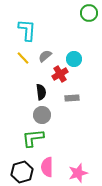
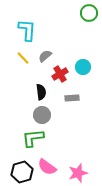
cyan circle: moved 9 px right, 8 px down
pink semicircle: rotated 54 degrees counterclockwise
